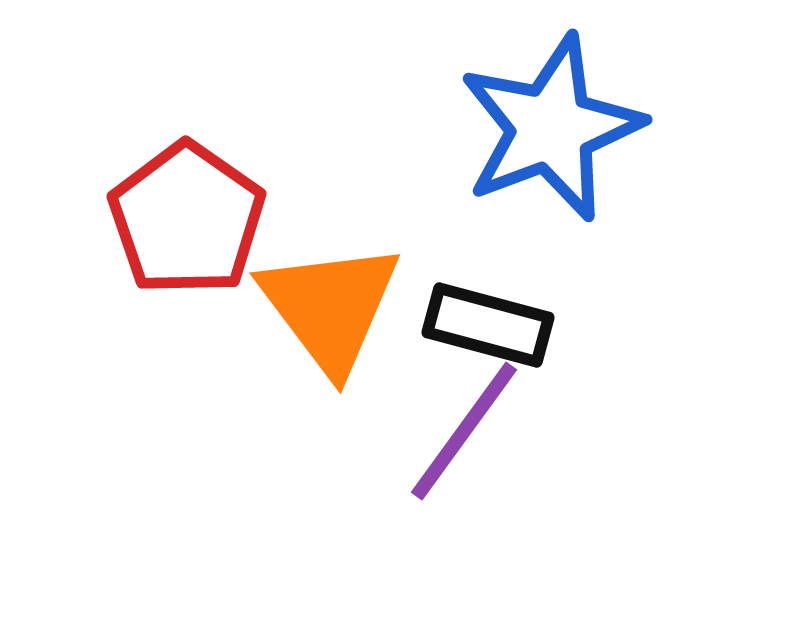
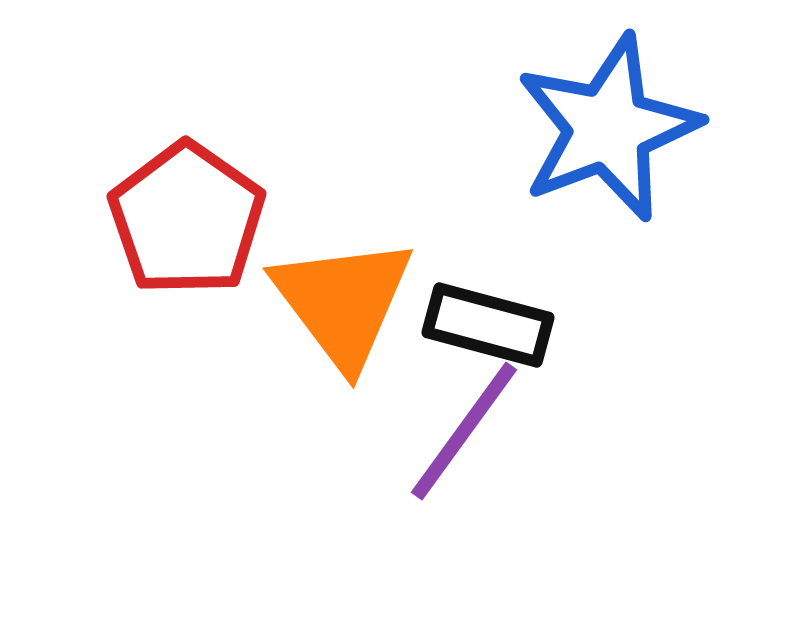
blue star: moved 57 px right
orange triangle: moved 13 px right, 5 px up
